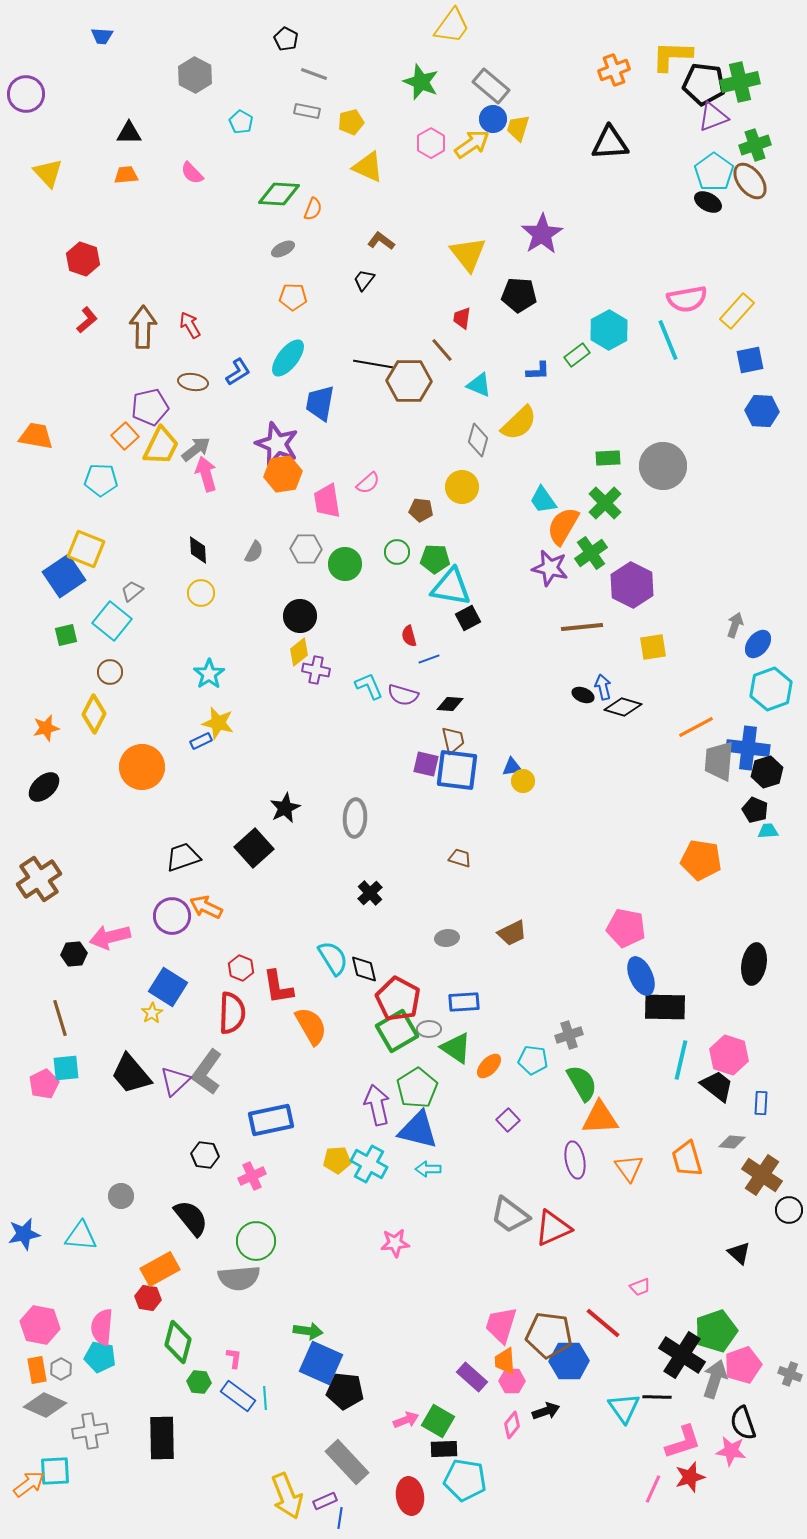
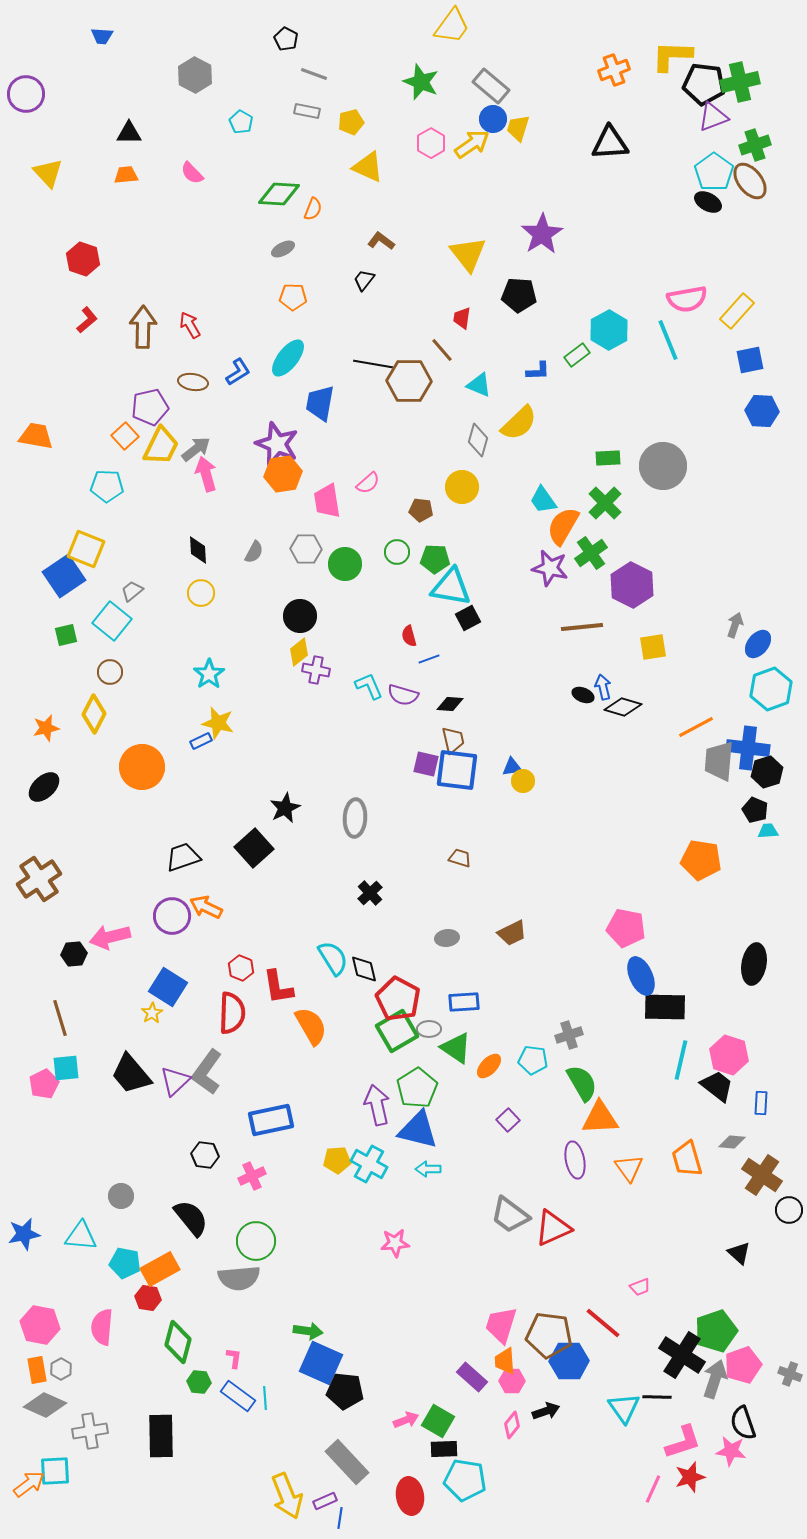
cyan pentagon at (101, 480): moved 6 px right, 6 px down
cyan pentagon at (100, 1357): moved 25 px right, 94 px up
black rectangle at (162, 1438): moved 1 px left, 2 px up
